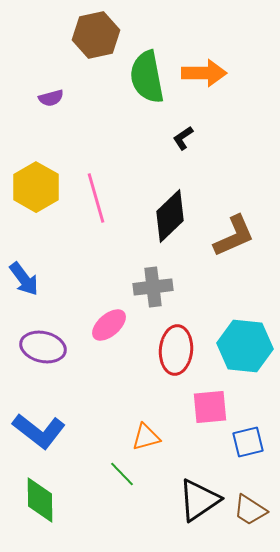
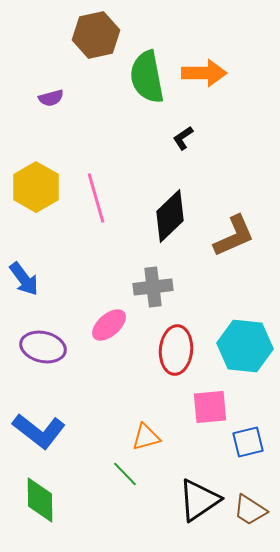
green line: moved 3 px right
